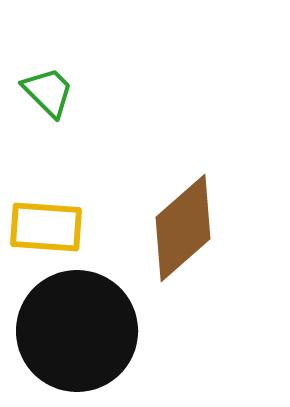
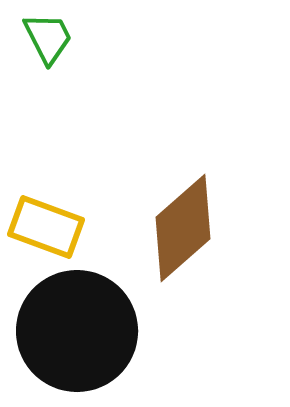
green trapezoid: moved 54 px up; rotated 18 degrees clockwise
yellow rectangle: rotated 16 degrees clockwise
